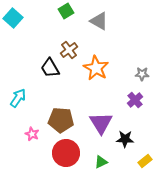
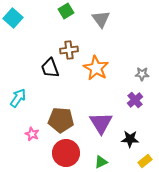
gray triangle: moved 2 px right, 2 px up; rotated 24 degrees clockwise
brown cross: rotated 30 degrees clockwise
black trapezoid: rotated 10 degrees clockwise
black star: moved 5 px right
